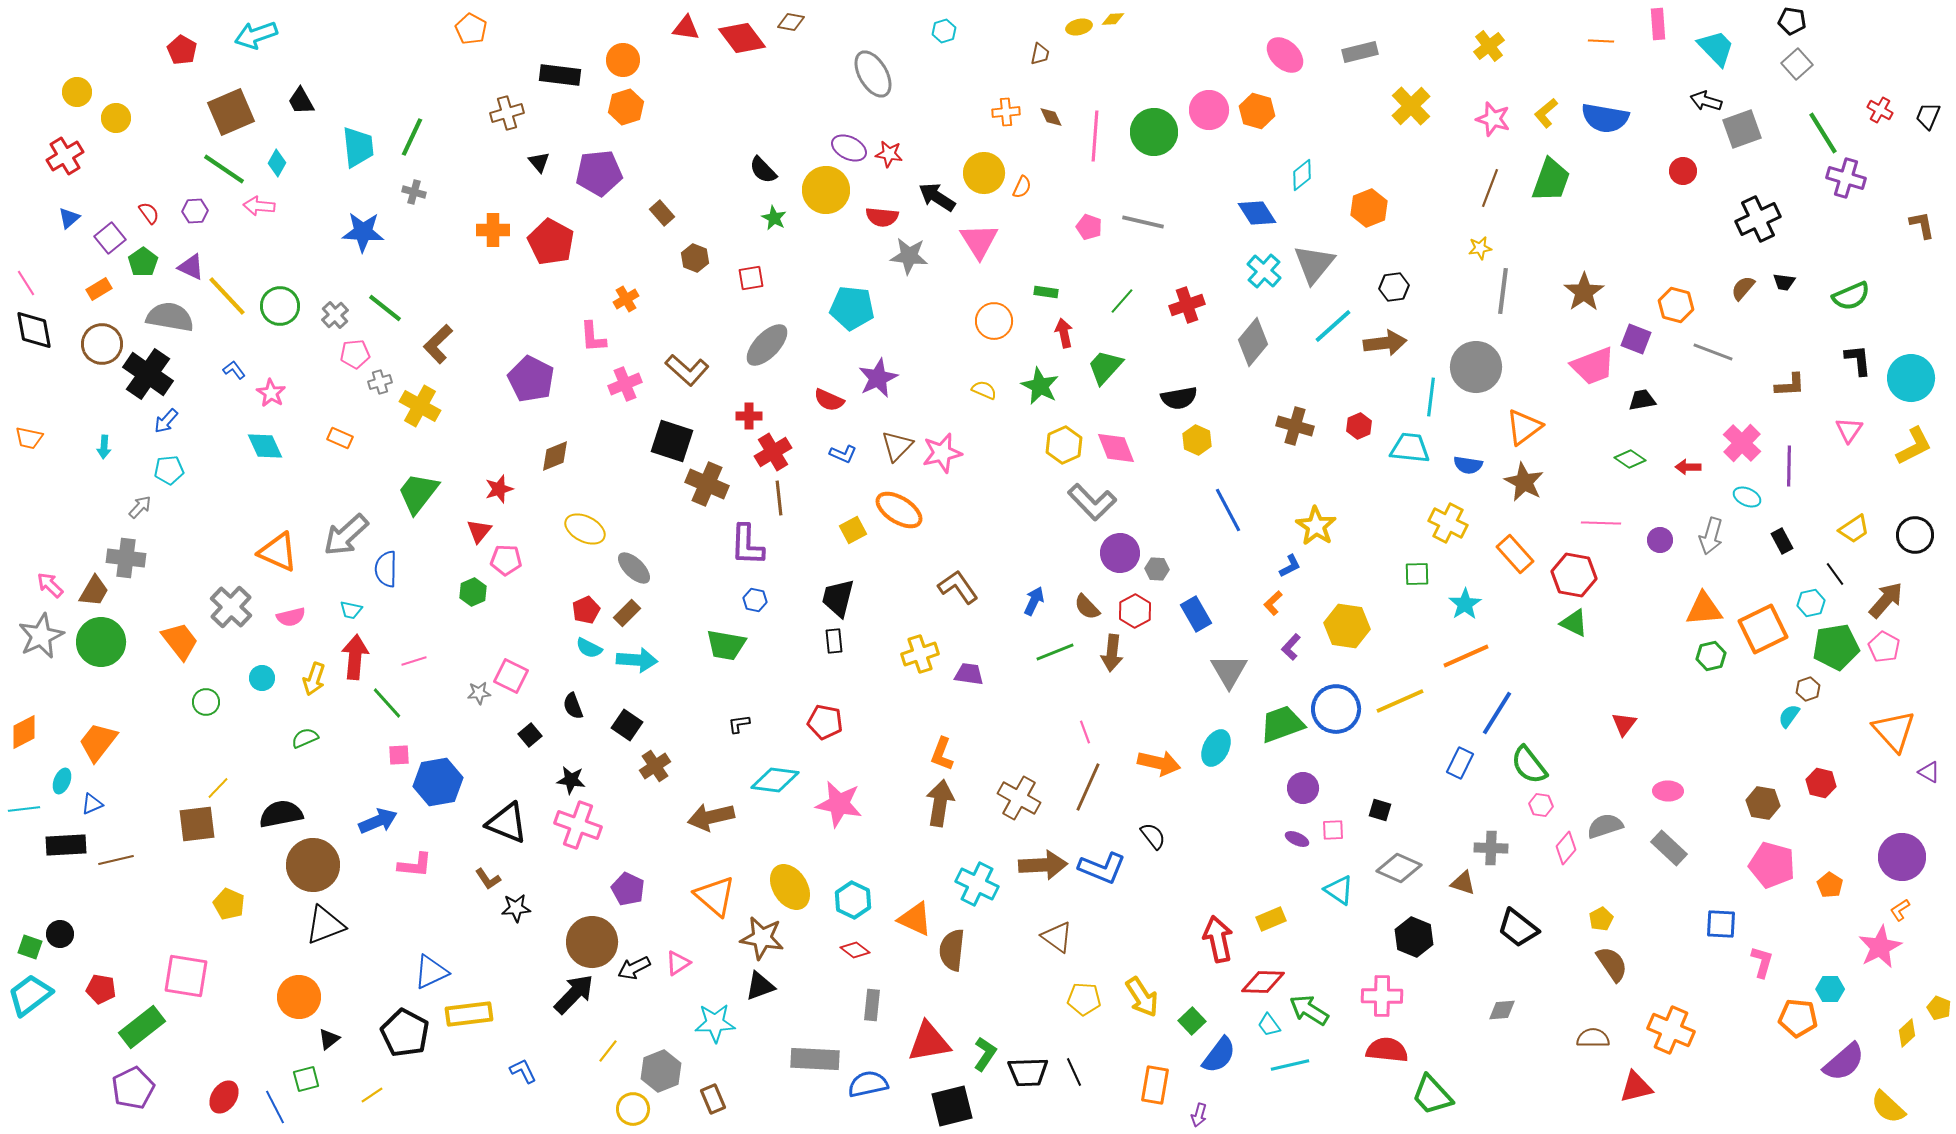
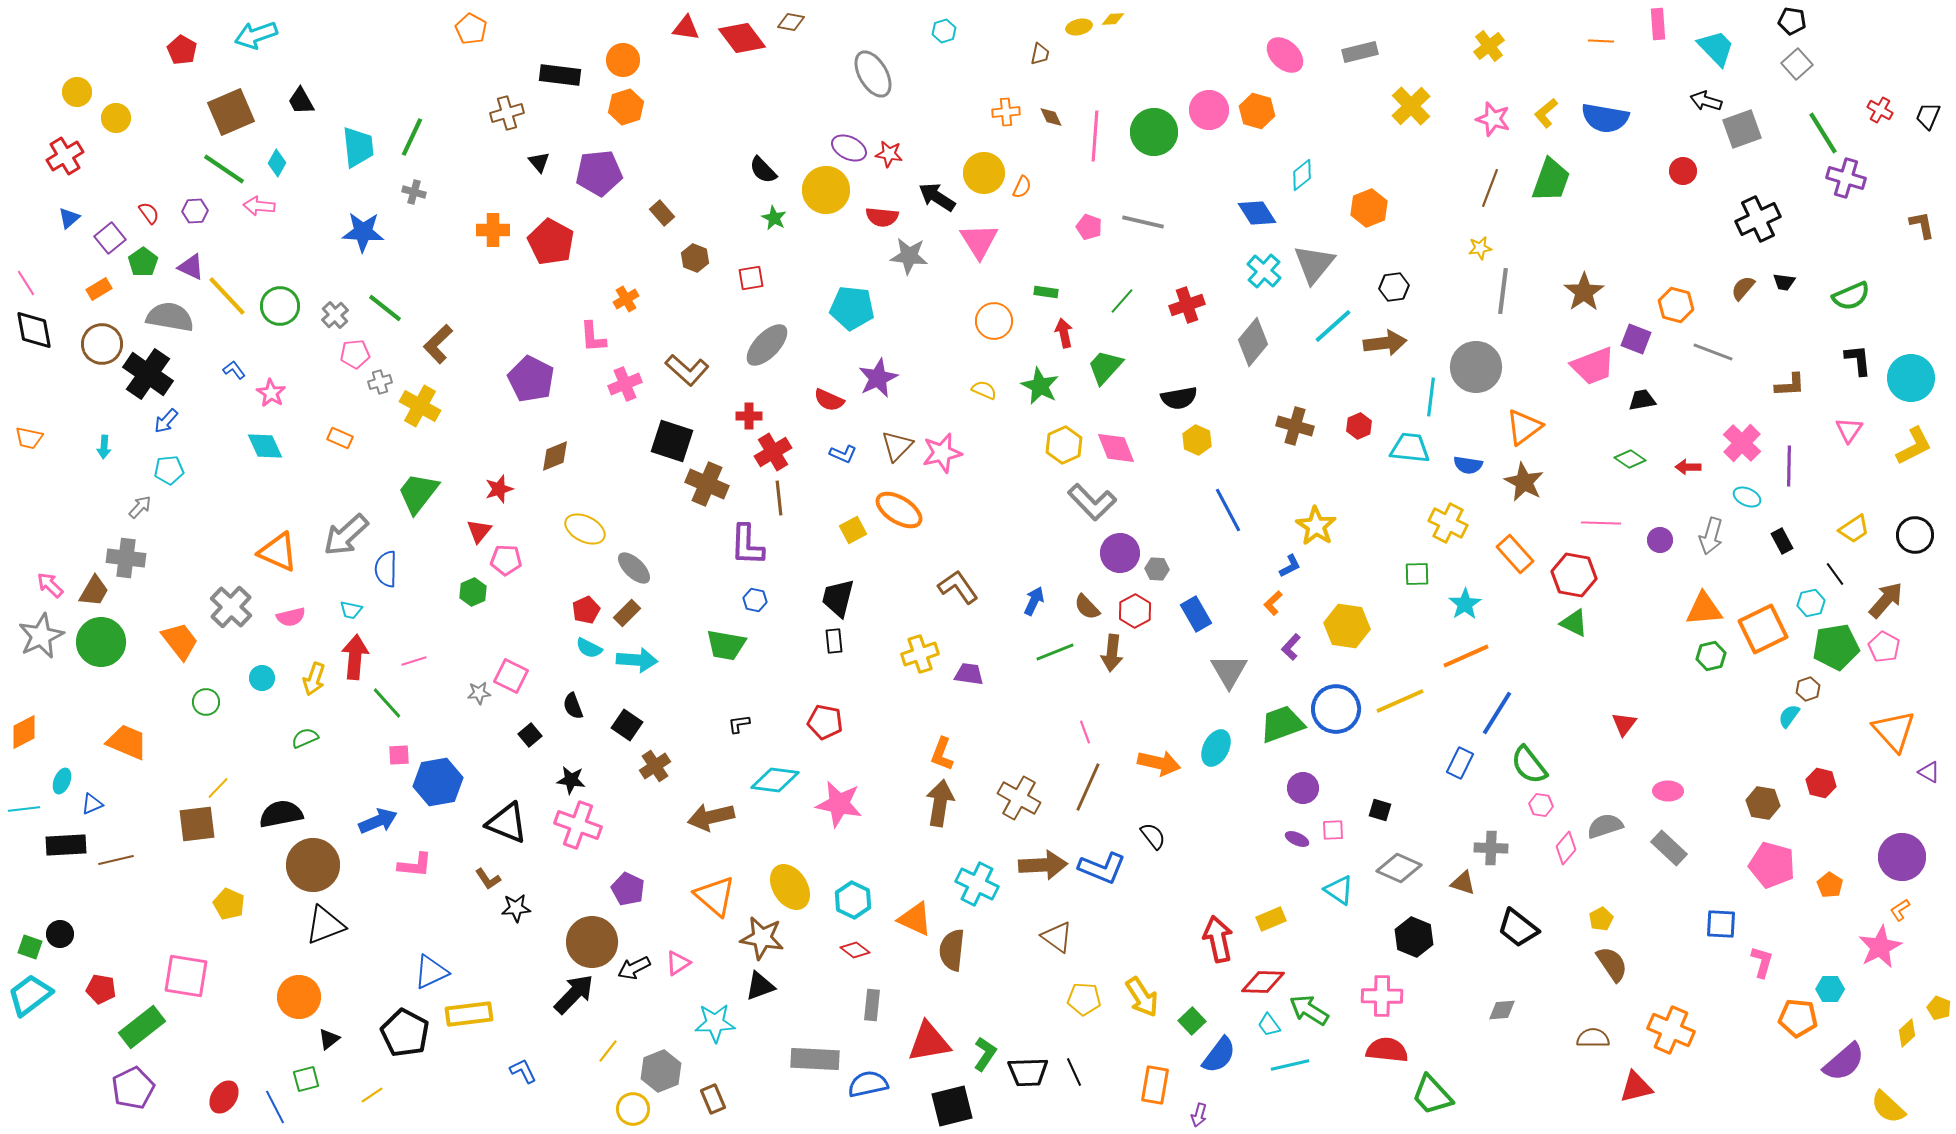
orange trapezoid at (98, 742): moved 29 px right; rotated 75 degrees clockwise
